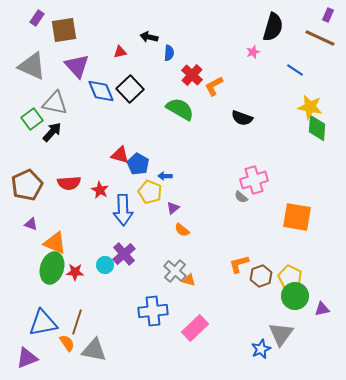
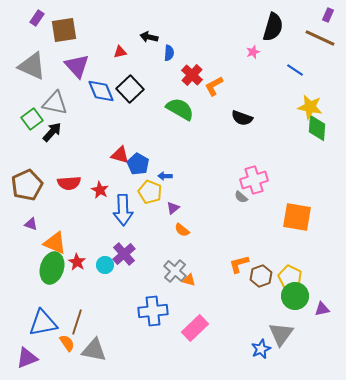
red star at (75, 272): moved 2 px right, 10 px up; rotated 30 degrees clockwise
